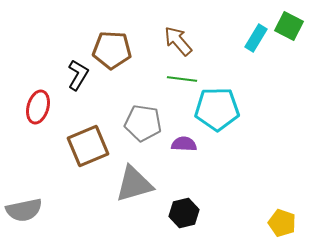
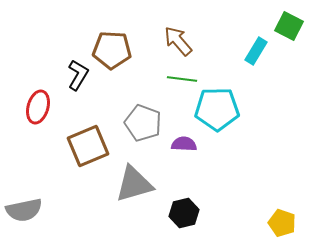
cyan rectangle: moved 13 px down
gray pentagon: rotated 12 degrees clockwise
